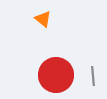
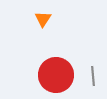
orange triangle: rotated 24 degrees clockwise
